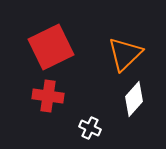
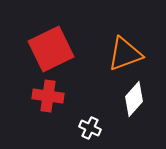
red square: moved 2 px down
orange triangle: rotated 24 degrees clockwise
